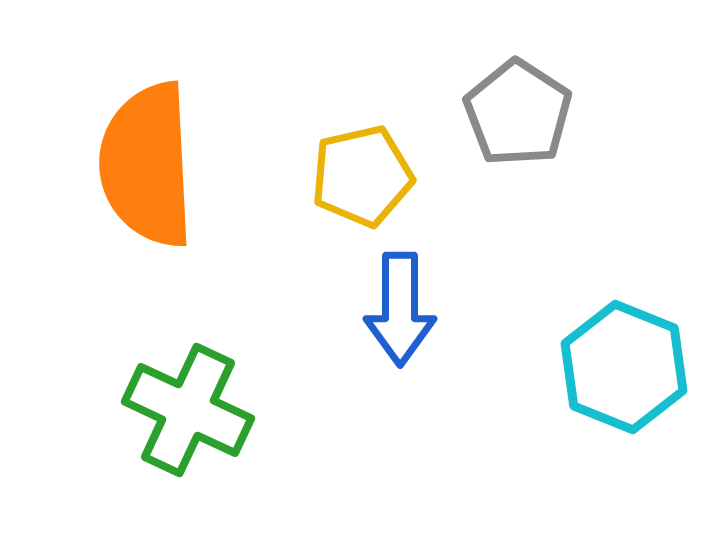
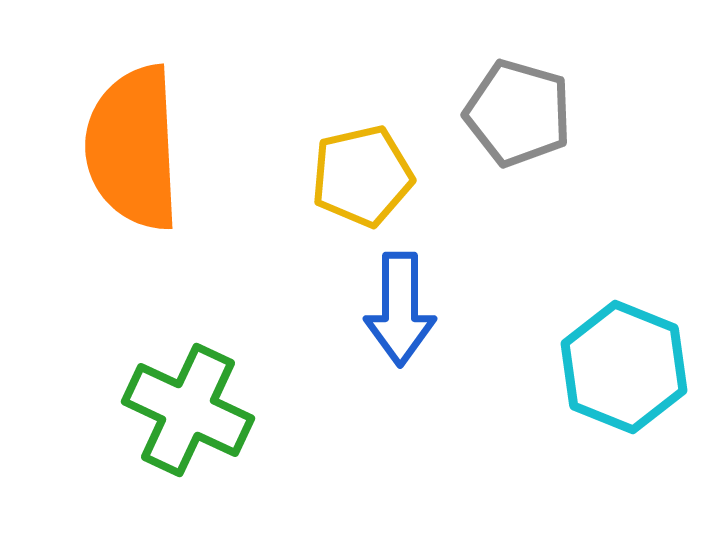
gray pentagon: rotated 17 degrees counterclockwise
orange semicircle: moved 14 px left, 17 px up
